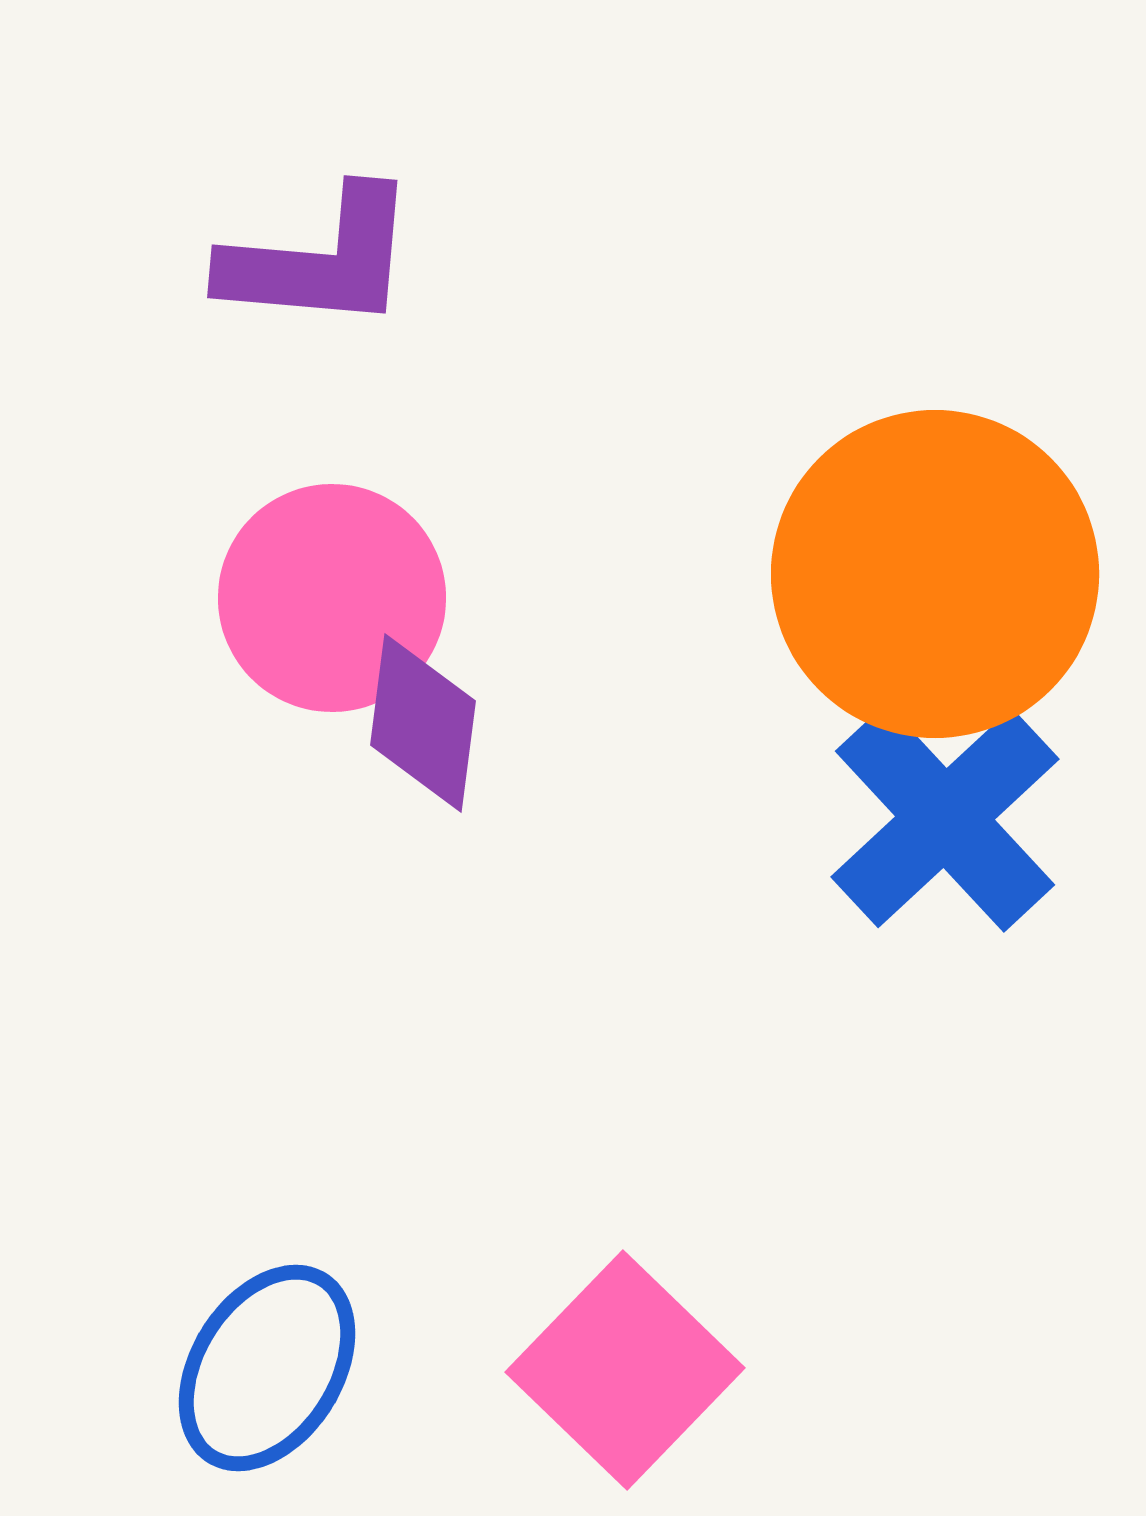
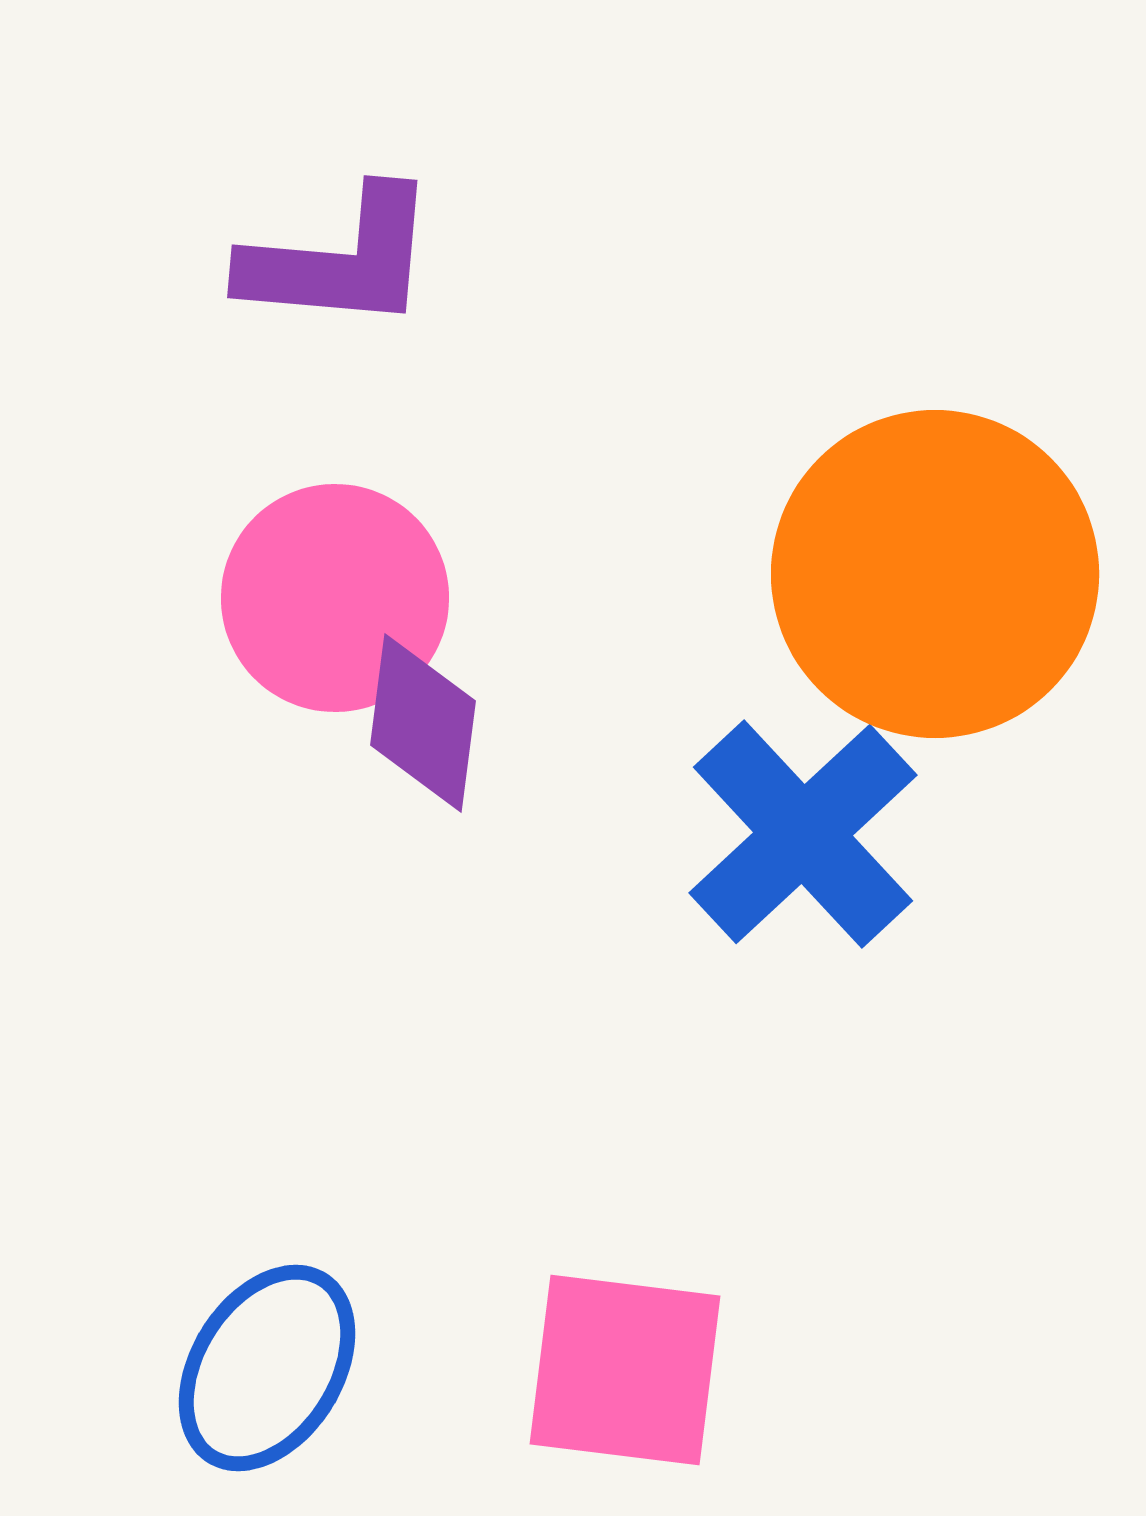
purple L-shape: moved 20 px right
pink circle: moved 3 px right
blue cross: moved 142 px left, 16 px down
pink square: rotated 37 degrees counterclockwise
